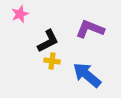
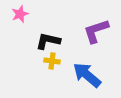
purple L-shape: moved 6 px right, 2 px down; rotated 40 degrees counterclockwise
black L-shape: rotated 140 degrees counterclockwise
